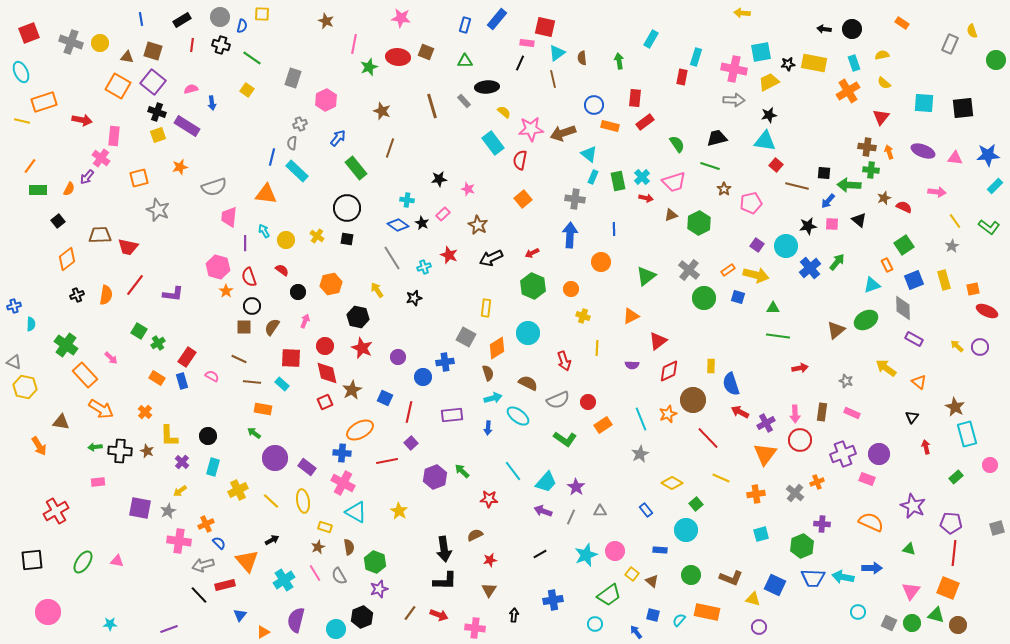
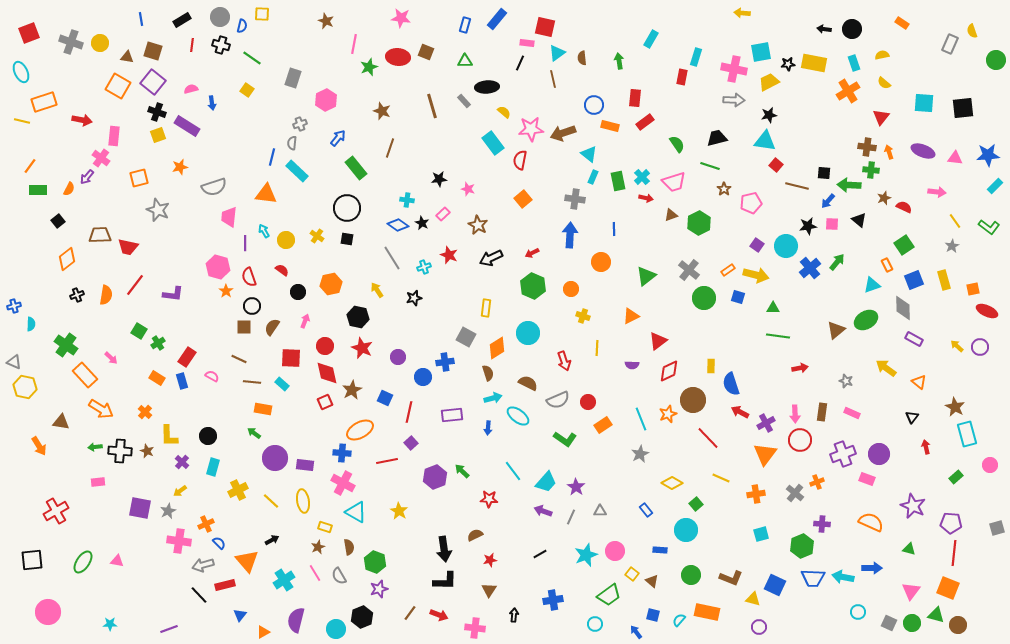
purple rectangle at (307, 467): moved 2 px left, 2 px up; rotated 30 degrees counterclockwise
